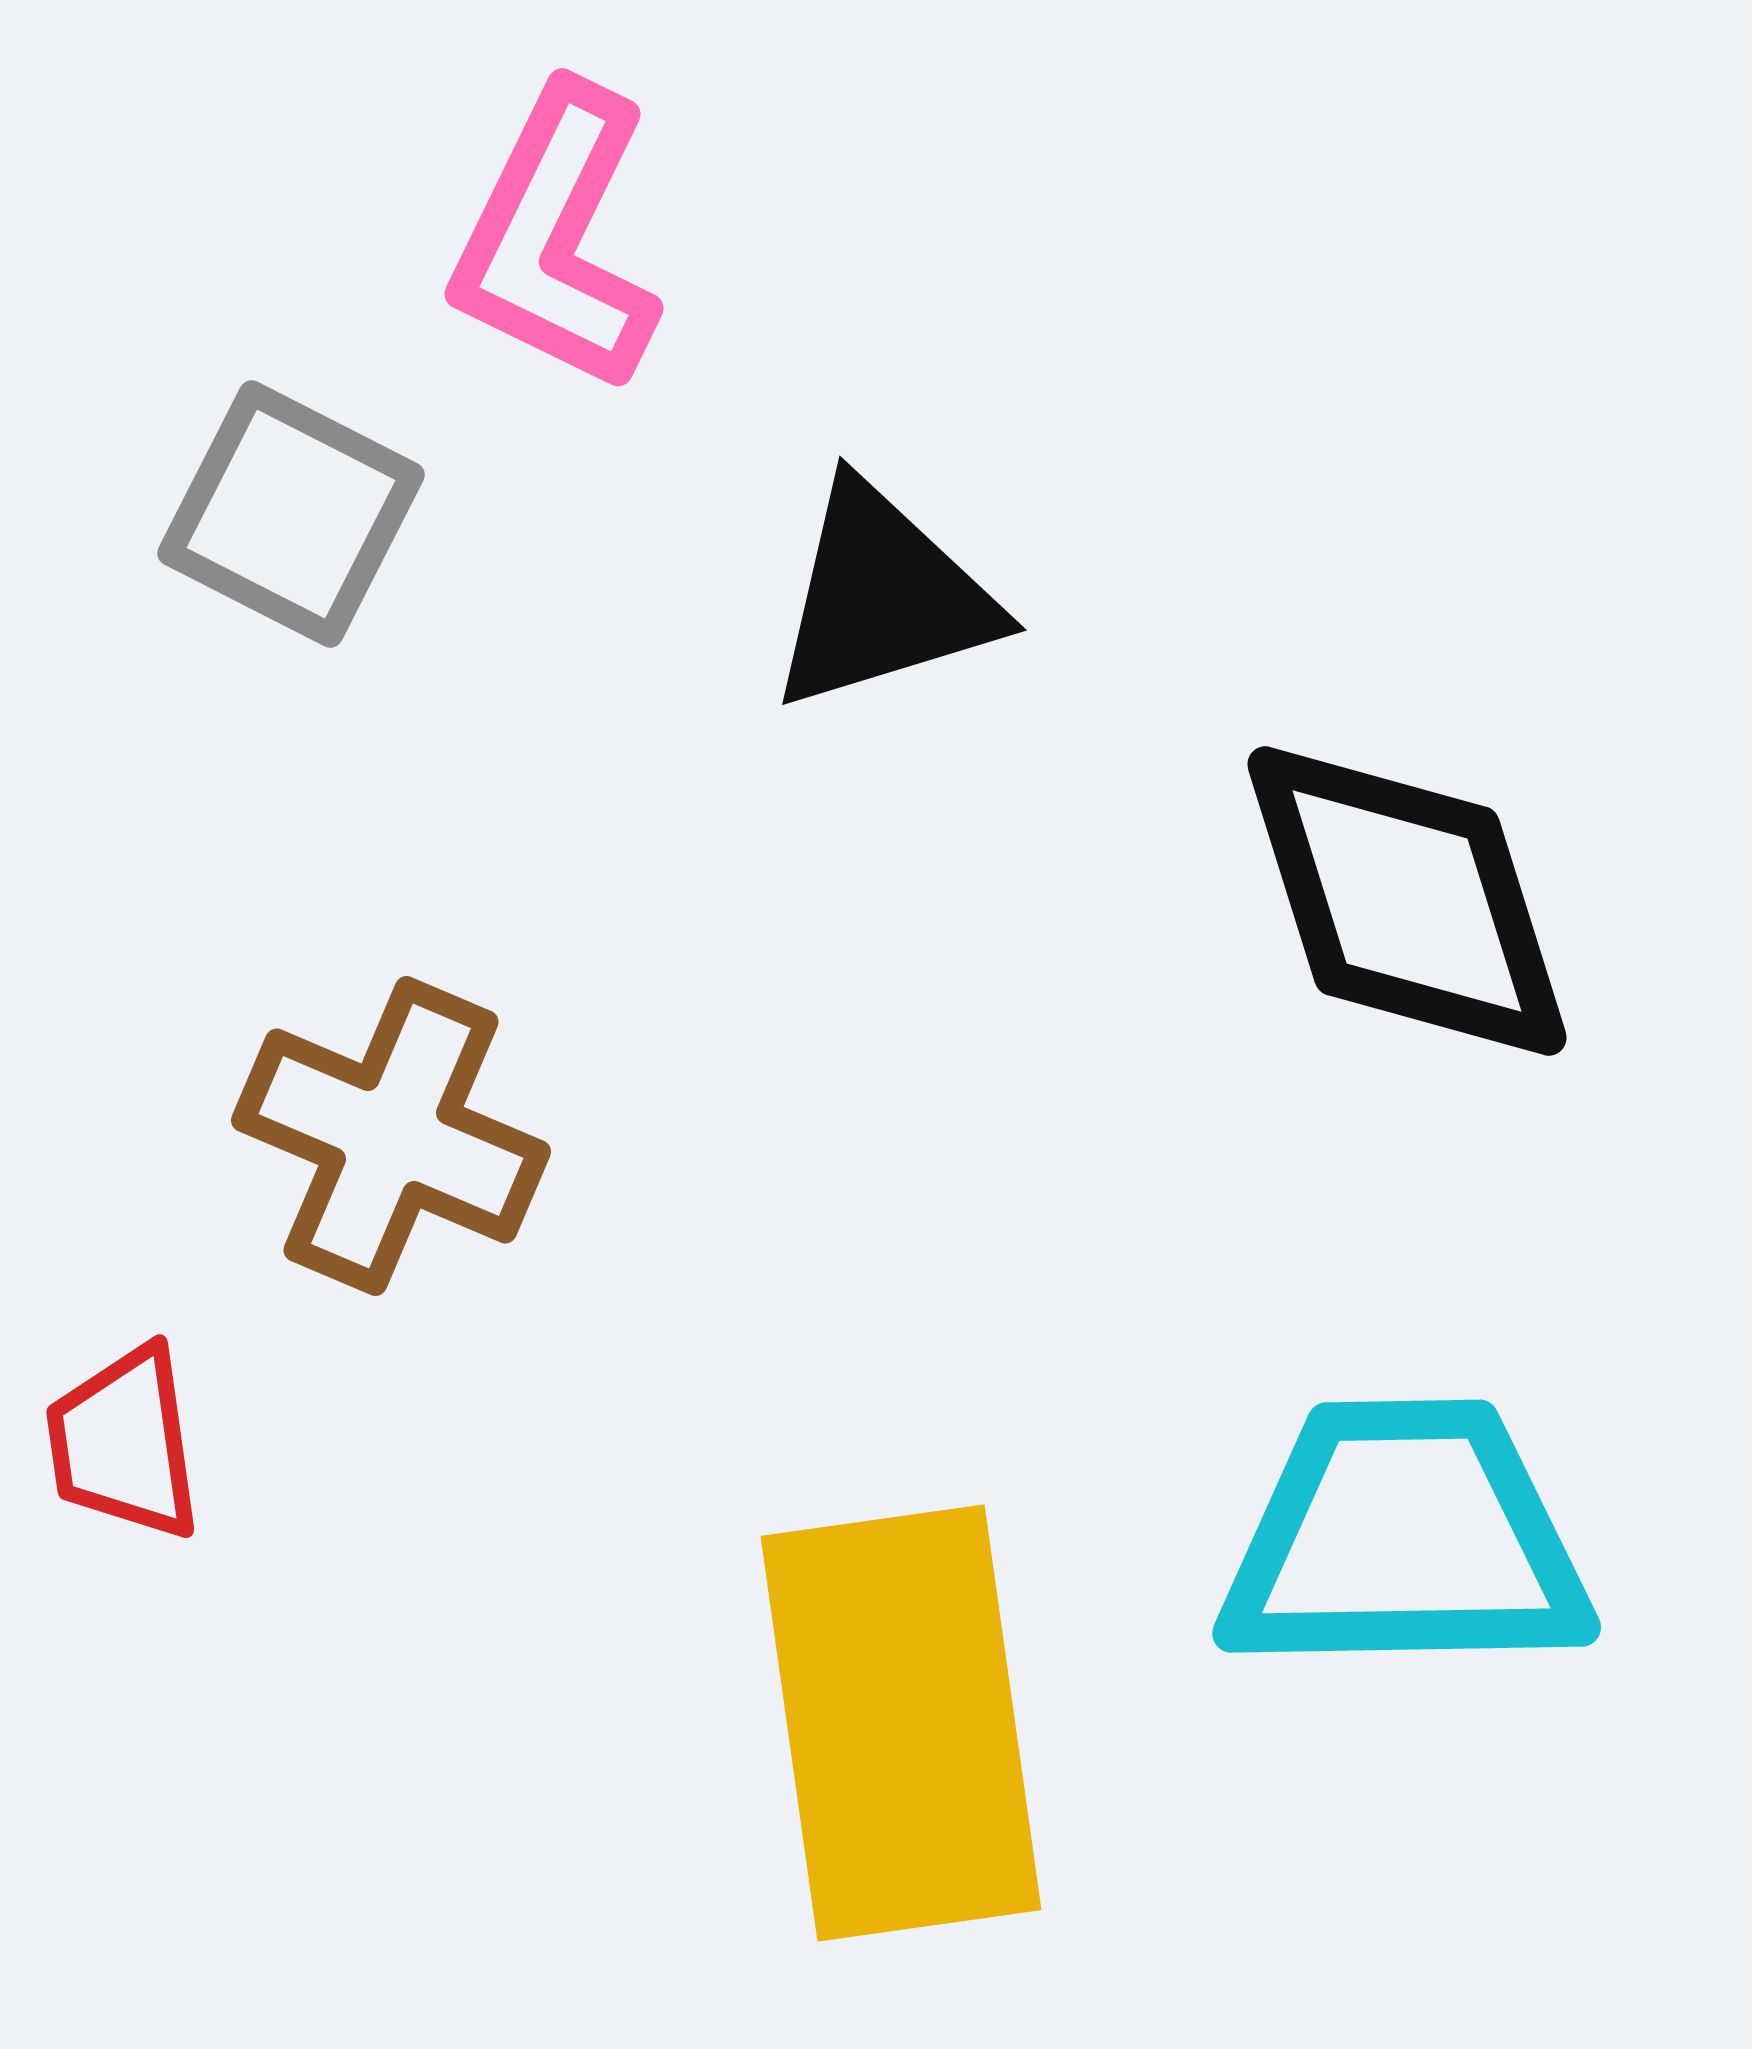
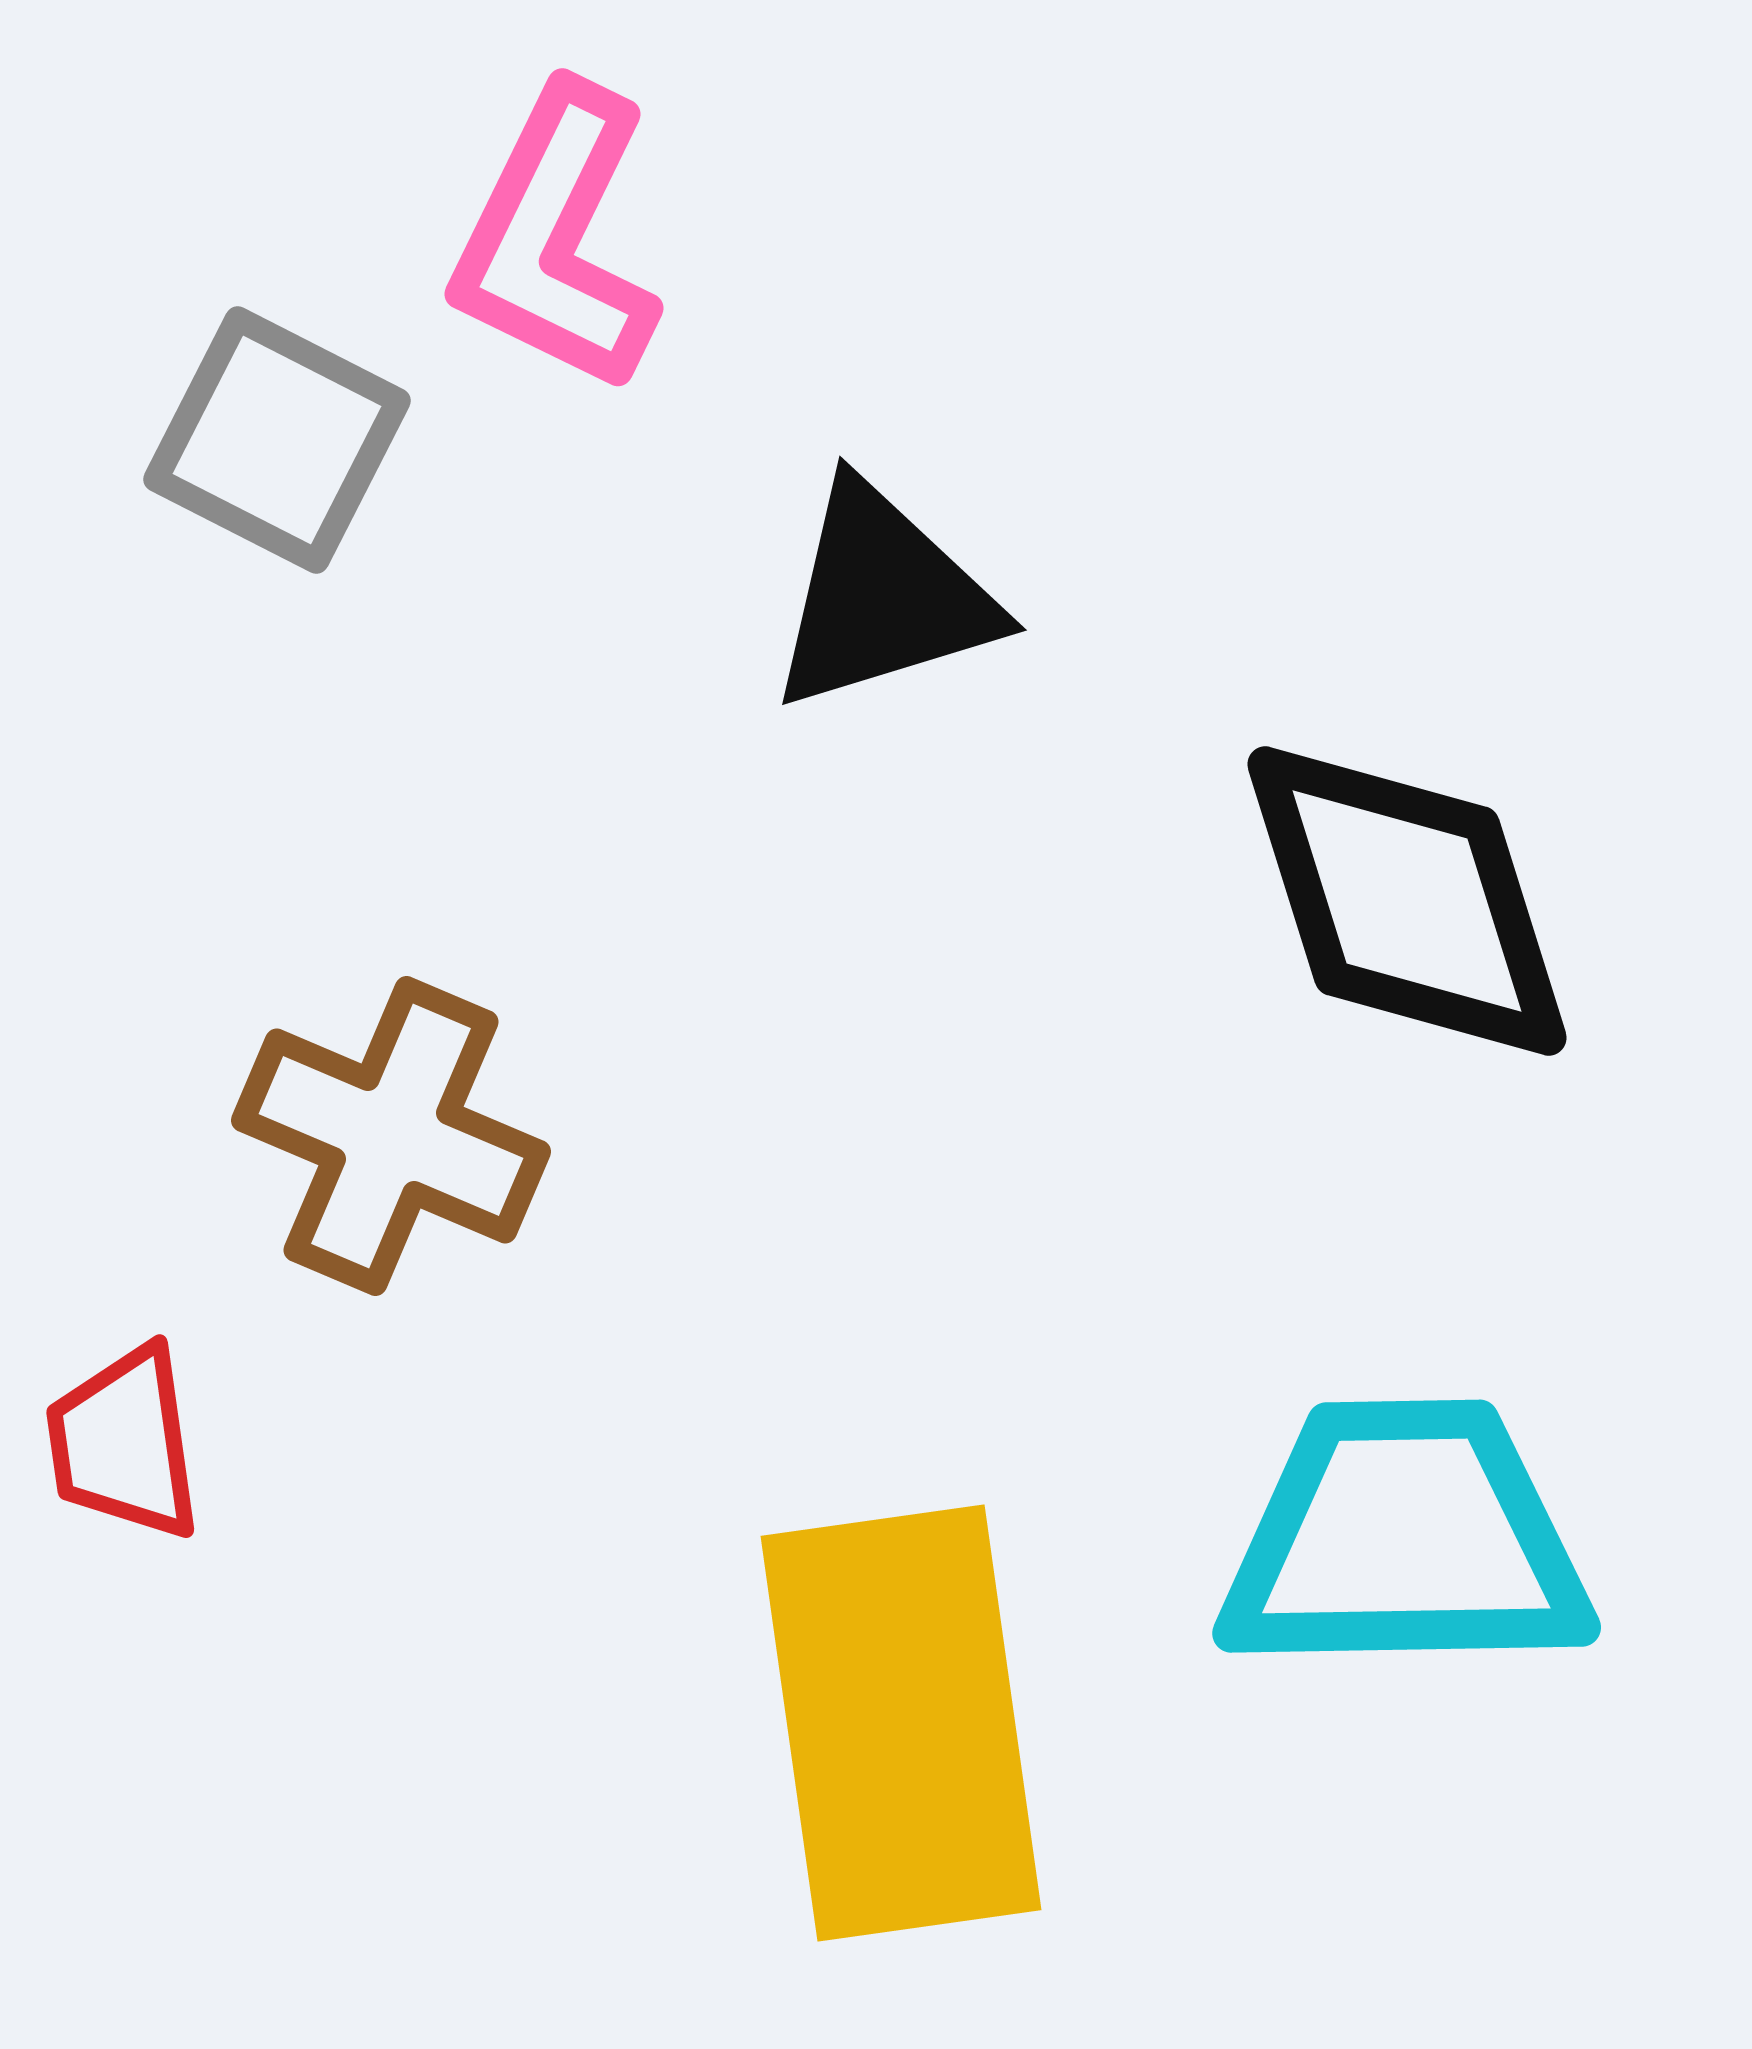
gray square: moved 14 px left, 74 px up
